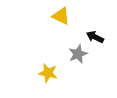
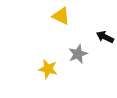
black arrow: moved 10 px right
yellow star: moved 4 px up
